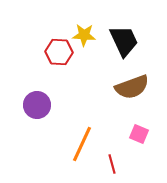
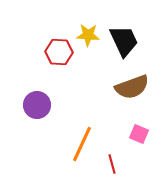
yellow star: moved 4 px right
